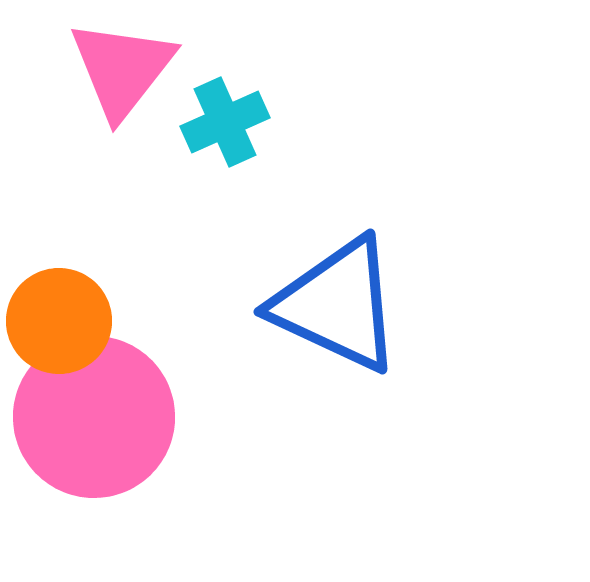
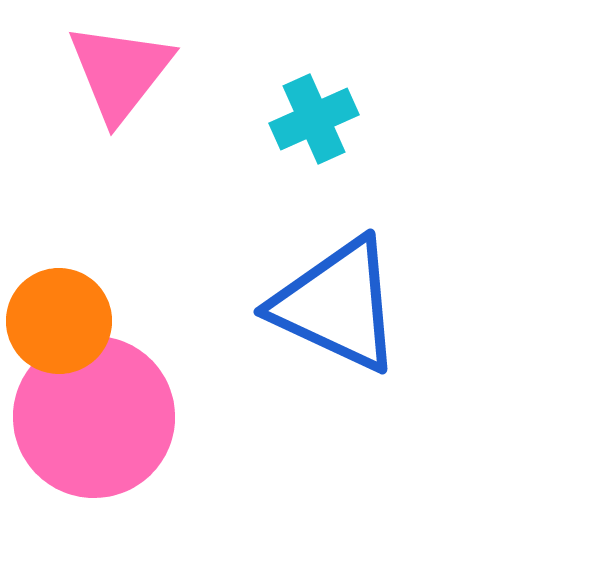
pink triangle: moved 2 px left, 3 px down
cyan cross: moved 89 px right, 3 px up
